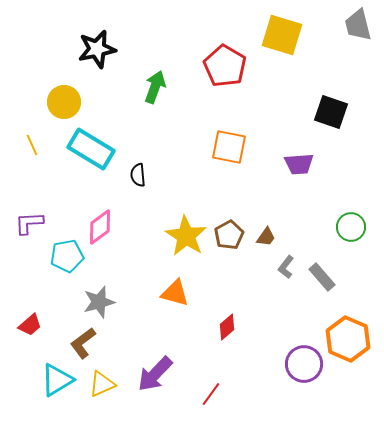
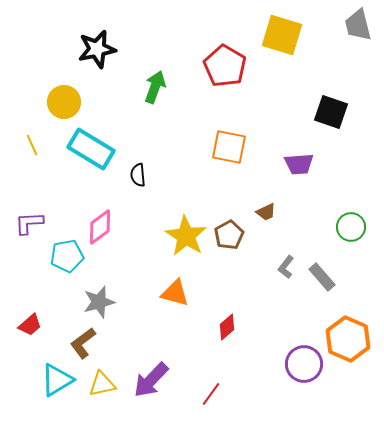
brown trapezoid: moved 25 px up; rotated 30 degrees clockwise
purple arrow: moved 4 px left, 6 px down
yellow triangle: rotated 12 degrees clockwise
